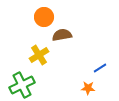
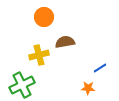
brown semicircle: moved 3 px right, 7 px down
yellow cross: rotated 18 degrees clockwise
